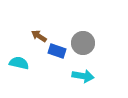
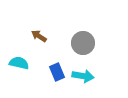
blue rectangle: moved 21 px down; rotated 48 degrees clockwise
